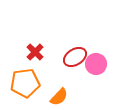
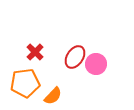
red ellipse: rotated 25 degrees counterclockwise
orange semicircle: moved 6 px left, 1 px up
